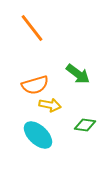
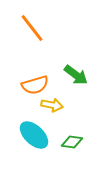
green arrow: moved 2 px left, 1 px down
yellow arrow: moved 2 px right
green diamond: moved 13 px left, 17 px down
cyan ellipse: moved 4 px left
